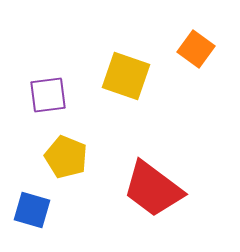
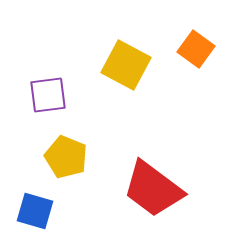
yellow square: moved 11 px up; rotated 9 degrees clockwise
blue square: moved 3 px right, 1 px down
